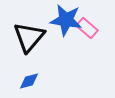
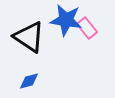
pink rectangle: rotated 10 degrees clockwise
black triangle: rotated 36 degrees counterclockwise
